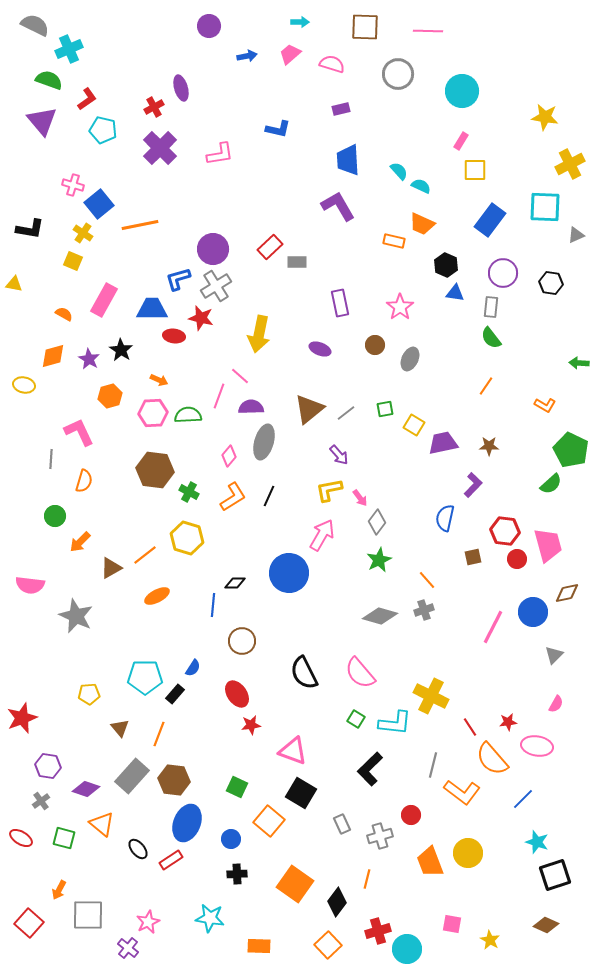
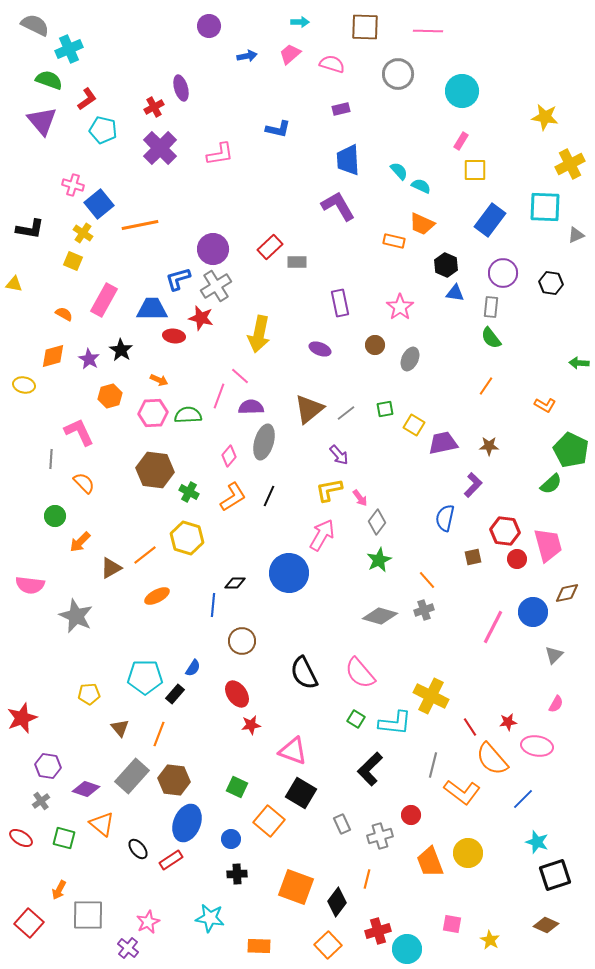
orange semicircle at (84, 481): moved 2 px down; rotated 60 degrees counterclockwise
orange square at (295, 884): moved 1 px right, 3 px down; rotated 15 degrees counterclockwise
